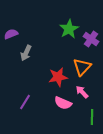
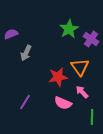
orange triangle: moved 2 px left; rotated 18 degrees counterclockwise
